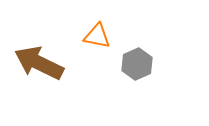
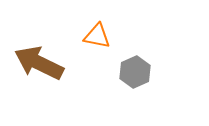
gray hexagon: moved 2 px left, 8 px down
